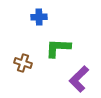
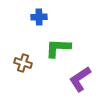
purple L-shape: moved 1 px right; rotated 12 degrees clockwise
